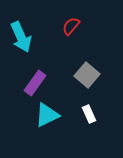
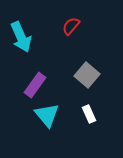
purple rectangle: moved 2 px down
cyan triangle: rotated 44 degrees counterclockwise
